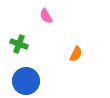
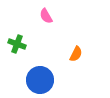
green cross: moved 2 px left
blue circle: moved 14 px right, 1 px up
